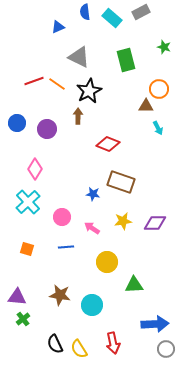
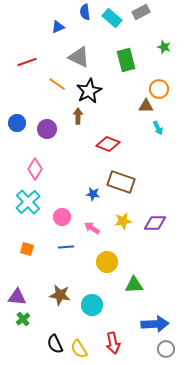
red line: moved 7 px left, 19 px up
